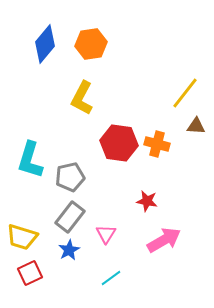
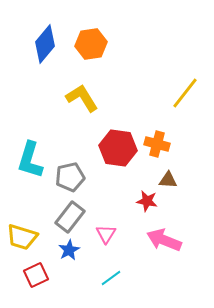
yellow L-shape: rotated 120 degrees clockwise
brown triangle: moved 28 px left, 54 px down
red hexagon: moved 1 px left, 5 px down
pink arrow: rotated 128 degrees counterclockwise
red square: moved 6 px right, 2 px down
